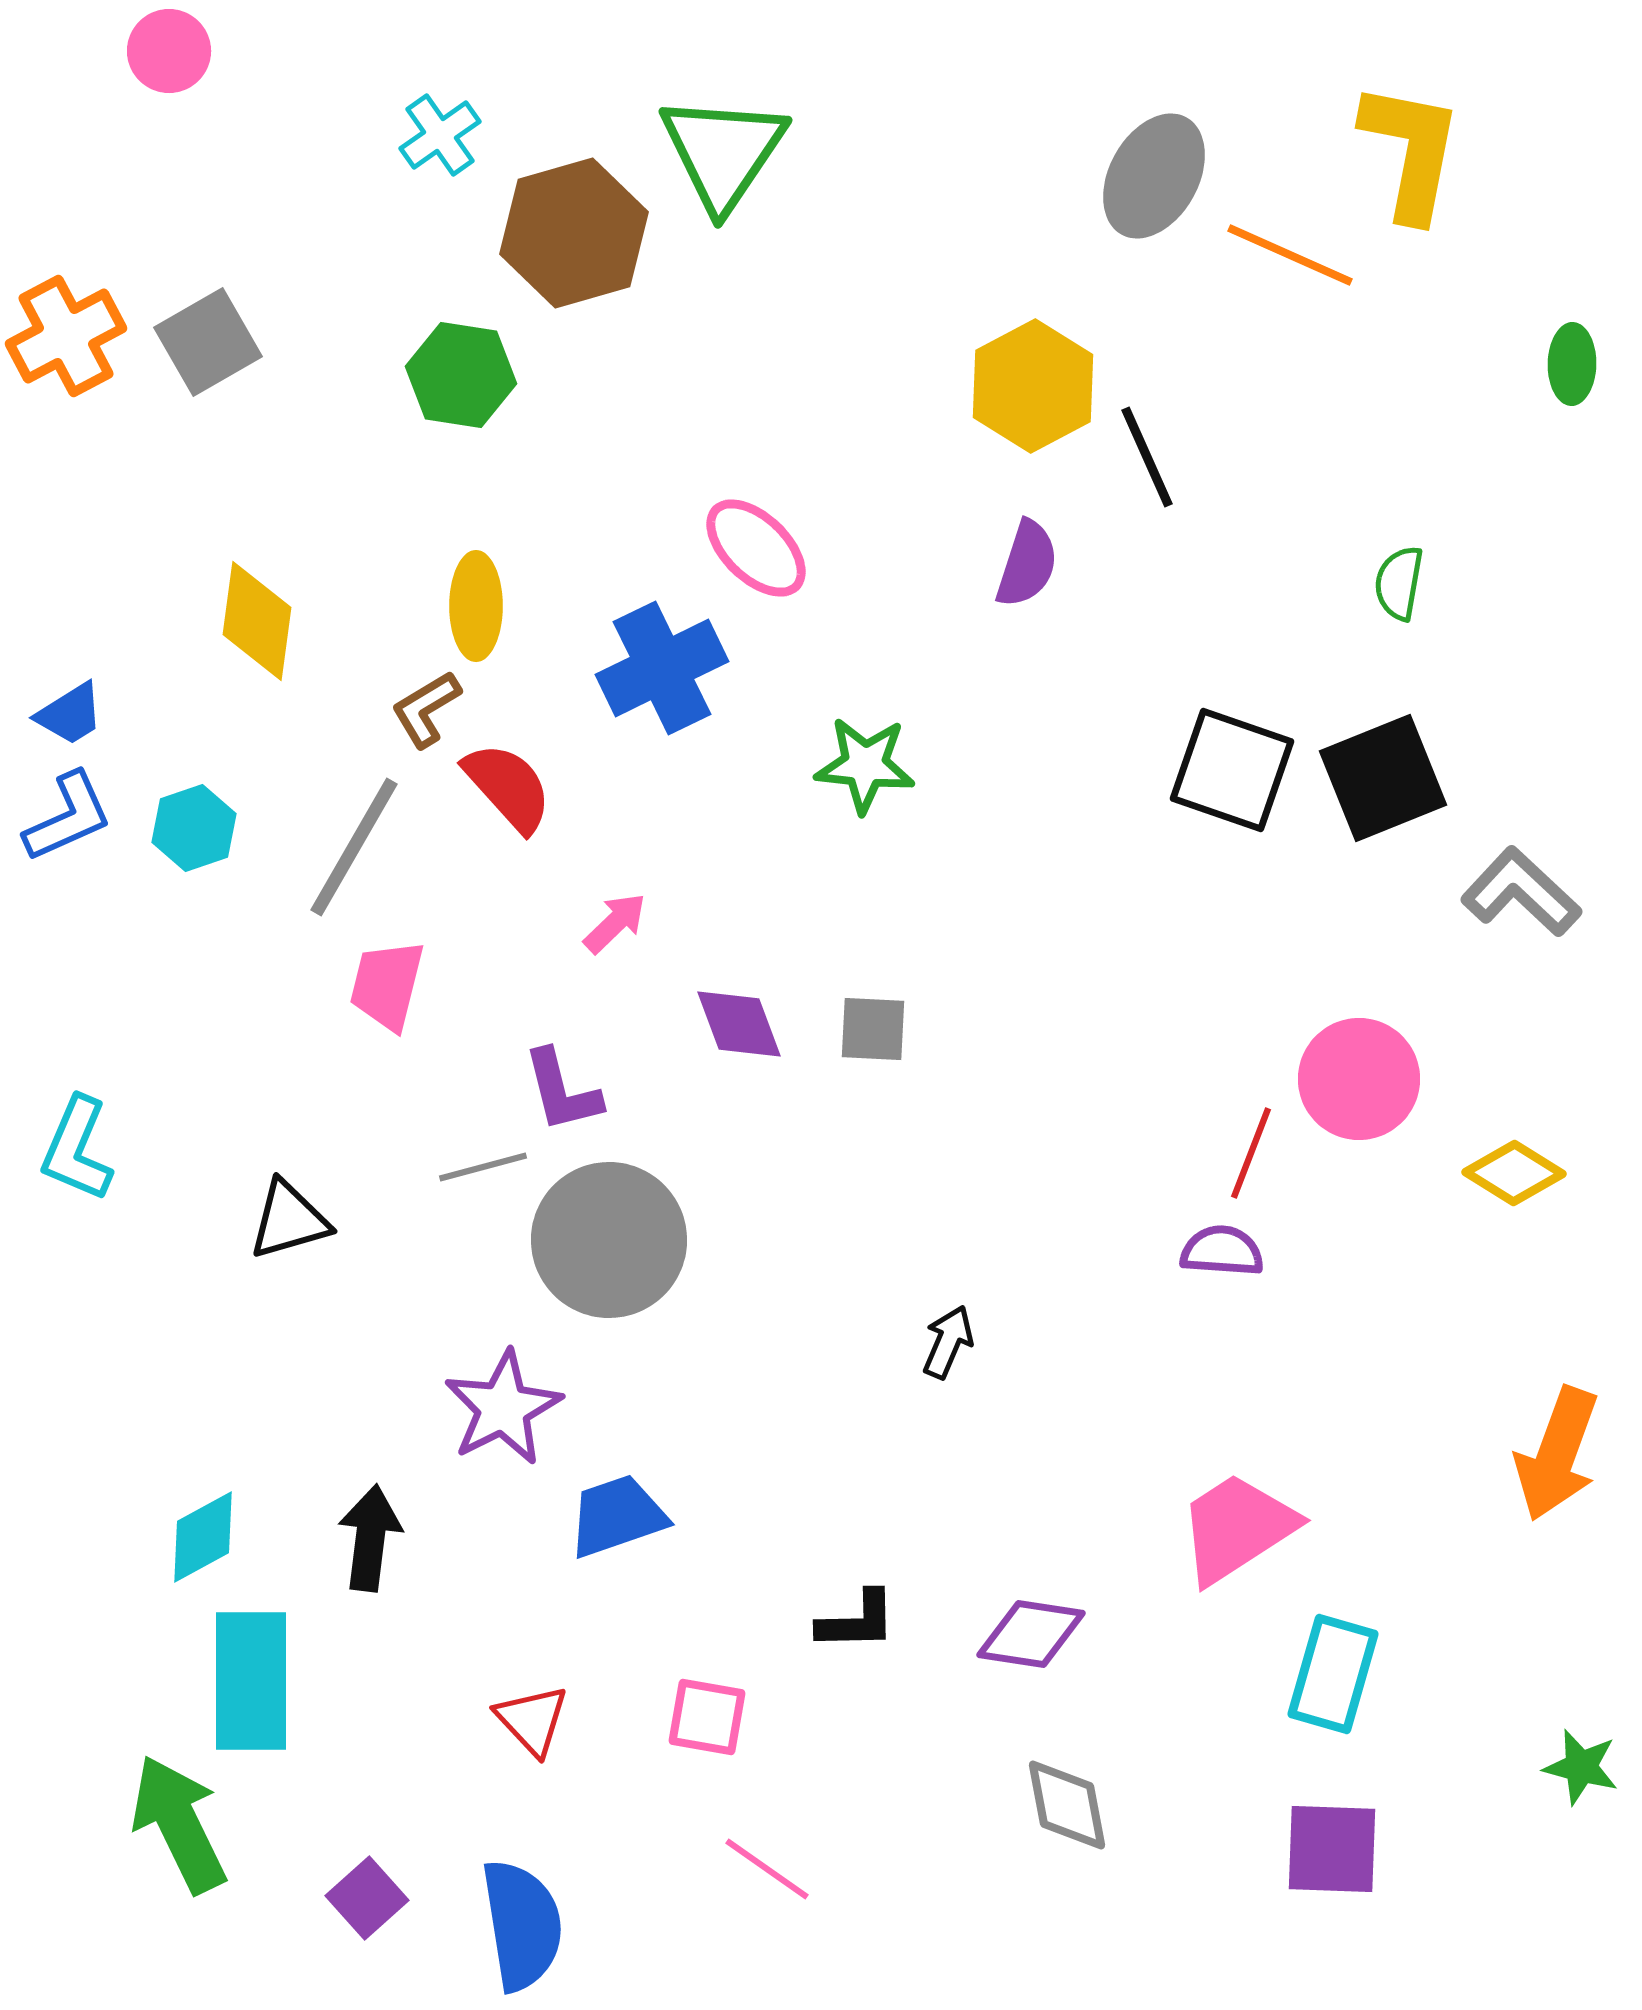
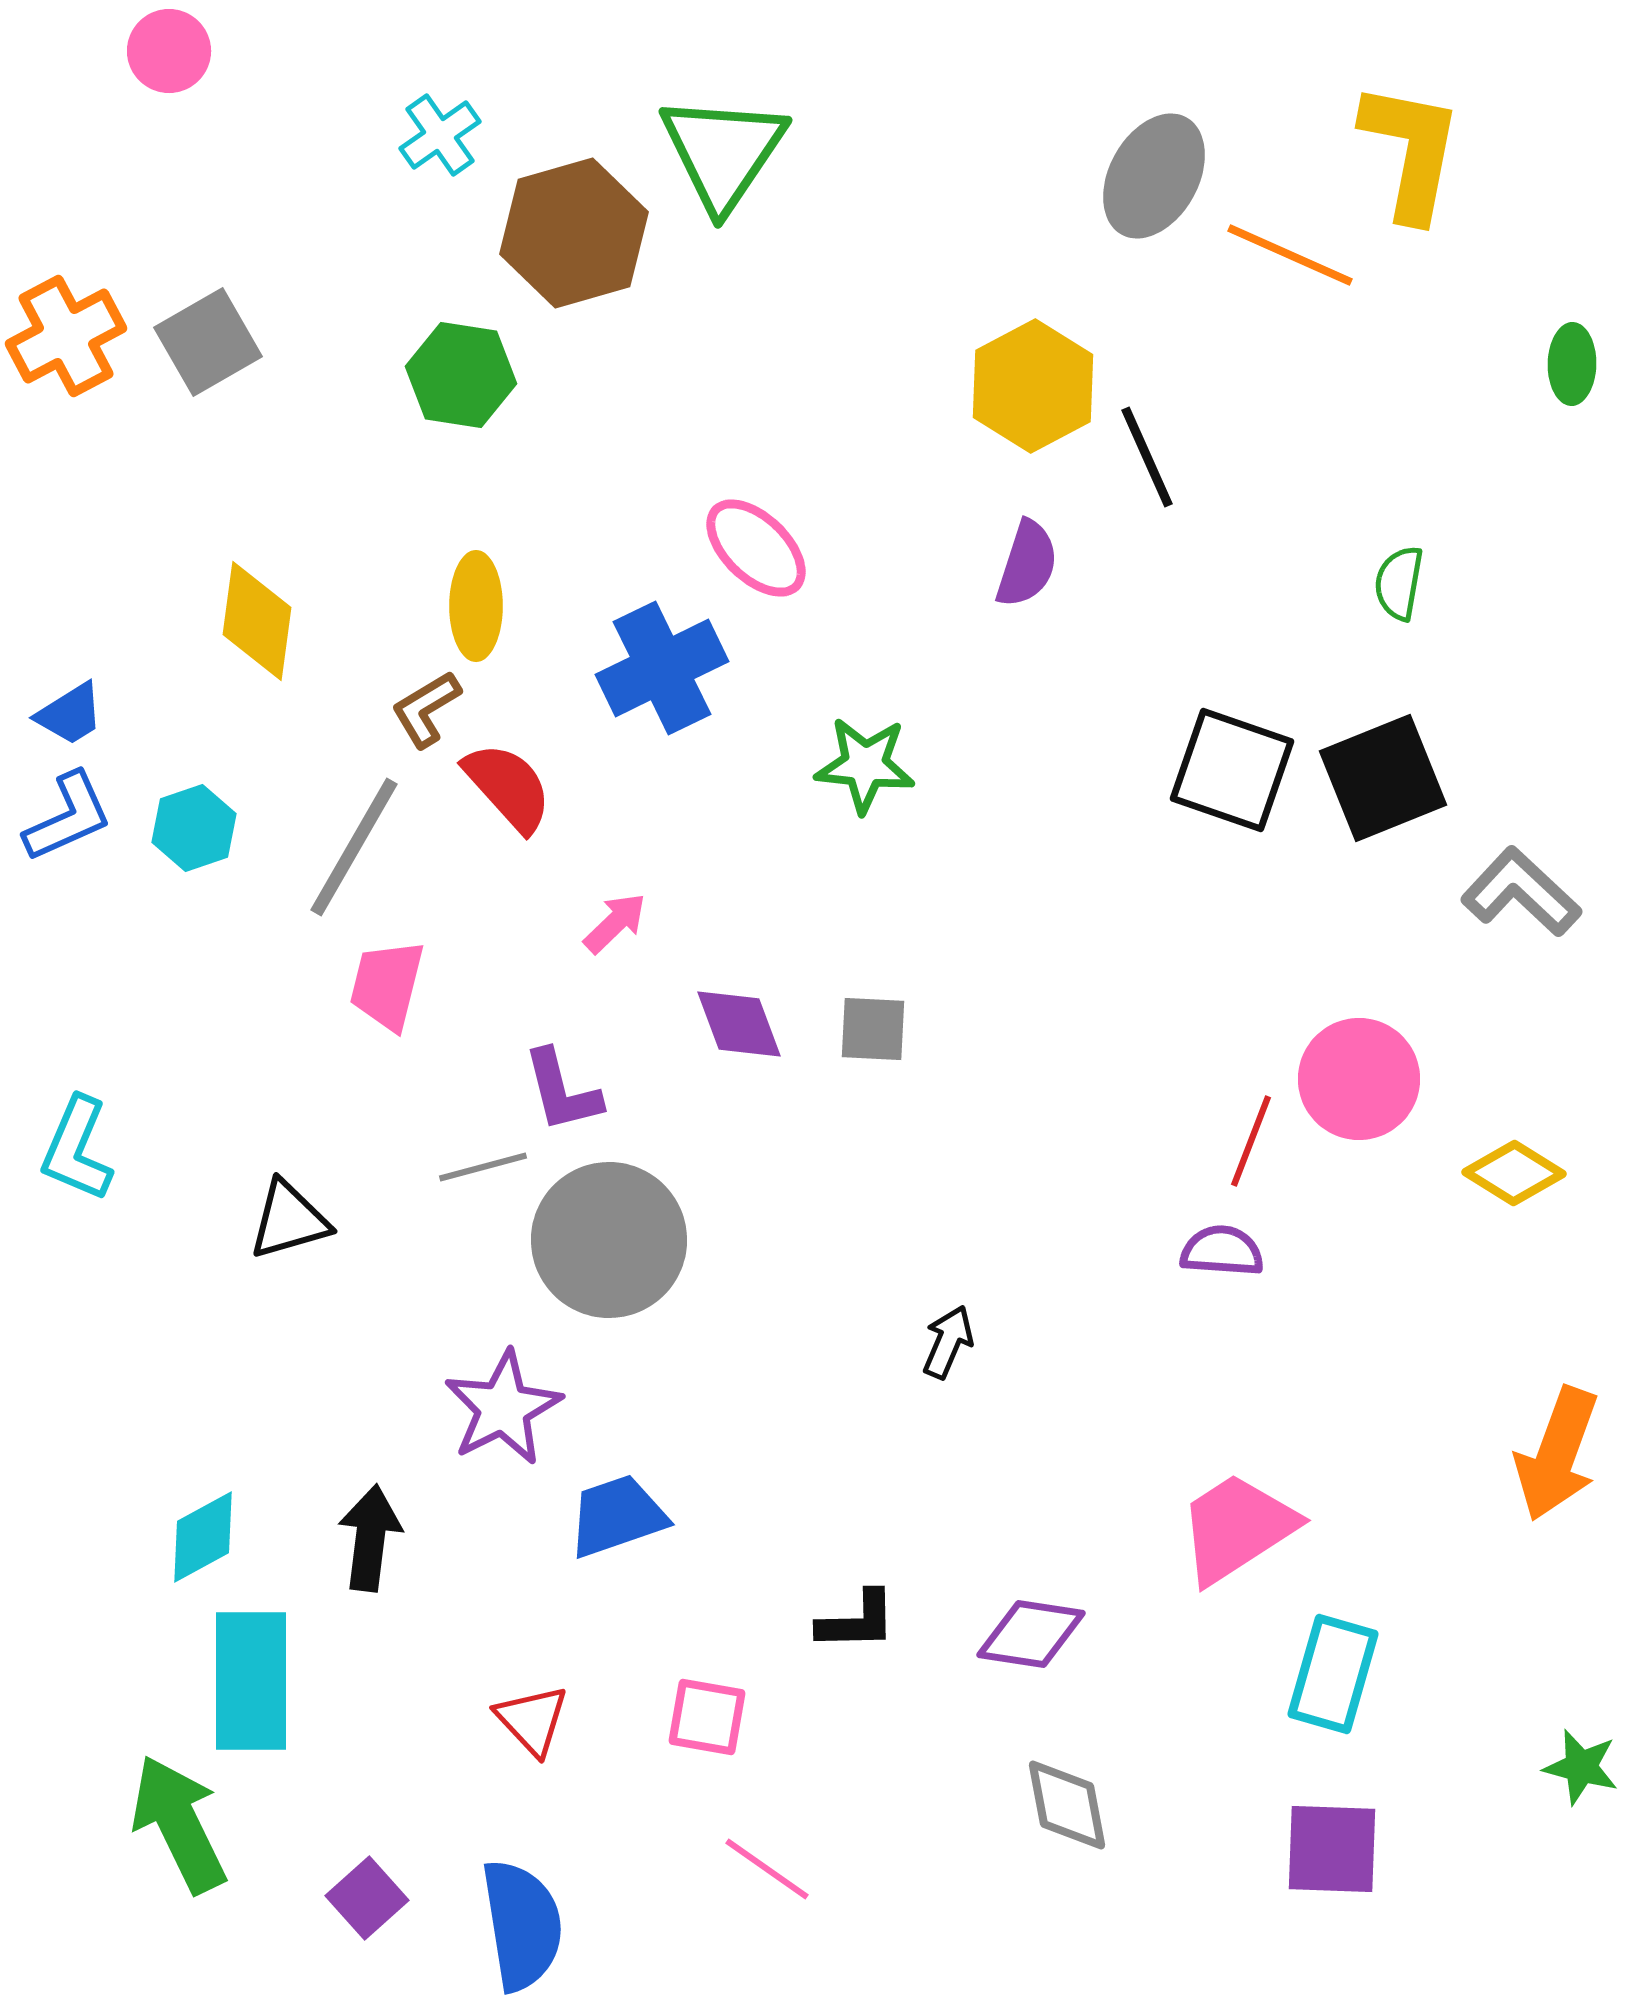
red line at (1251, 1153): moved 12 px up
